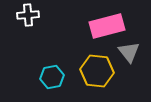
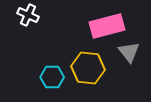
white cross: rotated 30 degrees clockwise
yellow hexagon: moved 9 px left, 3 px up
cyan hexagon: rotated 10 degrees clockwise
